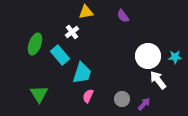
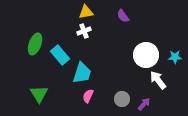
white cross: moved 12 px right, 1 px up; rotated 16 degrees clockwise
white circle: moved 2 px left, 1 px up
